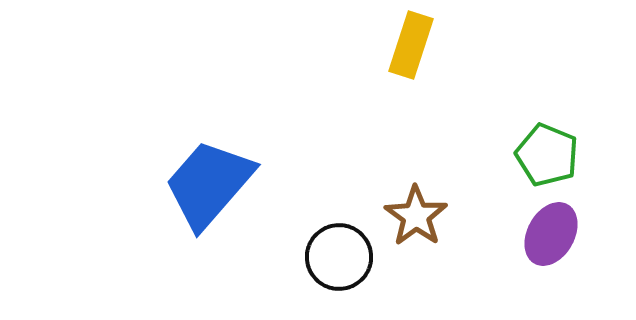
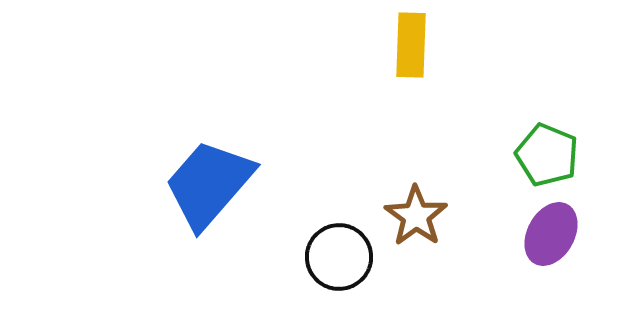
yellow rectangle: rotated 16 degrees counterclockwise
